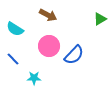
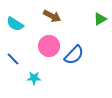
brown arrow: moved 4 px right, 1 px down
cyan semicircle: moved 5 px up
